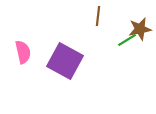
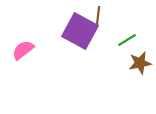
brown star: moved 34 px down
pink semicircle: moved 2 px up; rotated 115 degrees counterclockwise
purple square: moved 15 px right, 30 px up
